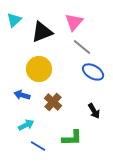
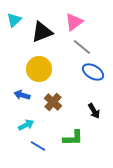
pink triangle: rotated 12 degrees clockwise
green L-shape: moved 1 px right
